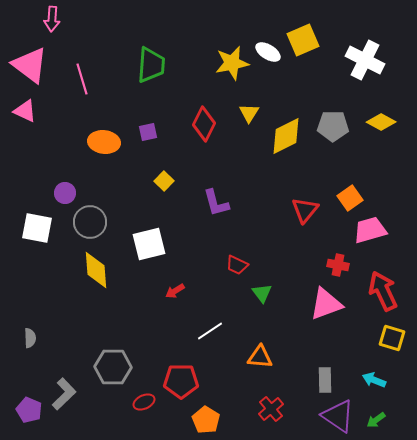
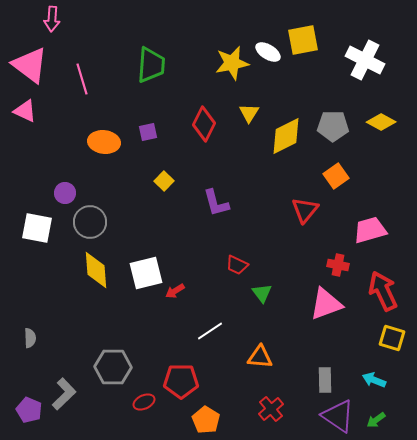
yellow square at (303, 40): rotated 12 degrees clockwise
orange square at (350, 198): moved 14 px left, 22 px up
white square at (149, 244): moved 3 px left, 29 px down
